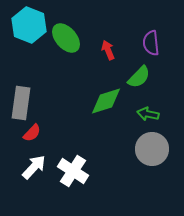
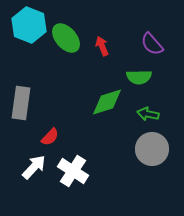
purple semicircle: moved 1 px right, 1 px down; rotated 35 degrees counterclockwise
red arrow: moved 6 px left, 4 px up
green semicircle: rotated 45 degrees clockwise
green diamond: moved 1 px right, 1 px down
red semicircle: moved 18 px right, 4 px down
